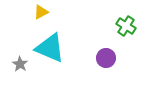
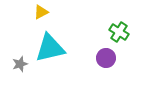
green cross: moved 7 px left, 6 px down
cyan triangle: rotated 36 degrees counterclockwise
gray star: rotated 21 degrees clockwise
